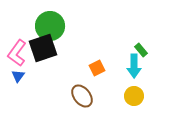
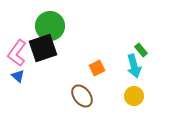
cyan arrow: rotated 15 degrees counterclockwise
blue triangle: rotated 24 degrees counterclockwise
